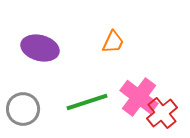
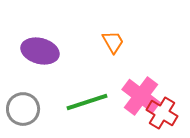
orange trapezoid: rotated 55 degrees counterclockwise
purple ellipse: moved 3 px down
pink cross: moved 2 px right, 1 px up
red cross: rotated 20 degrees counterclockwise
